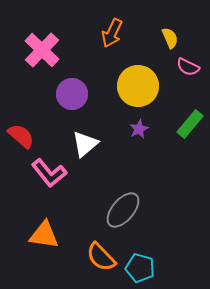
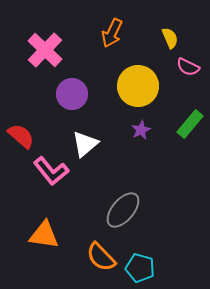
pink cross: moved 3 px right
purple star: moved 2 px right, 1 px down
pink L-shape: moved 2 px right, 2 px up
